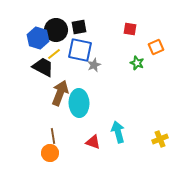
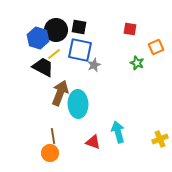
black square: rotated 21 degrees clockwise
cyan ellipse: moved 1 px left, 1 px down
